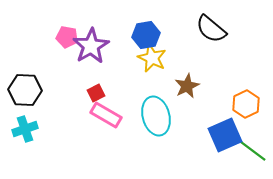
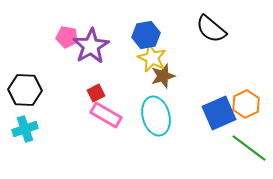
brown star: moved 24 px left, 10 px up; rotated 10 degrees clockwise
blue square: moved 6 px left, 22 px up
